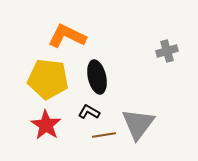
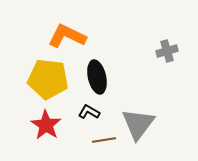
brown line: moved 5 px down
